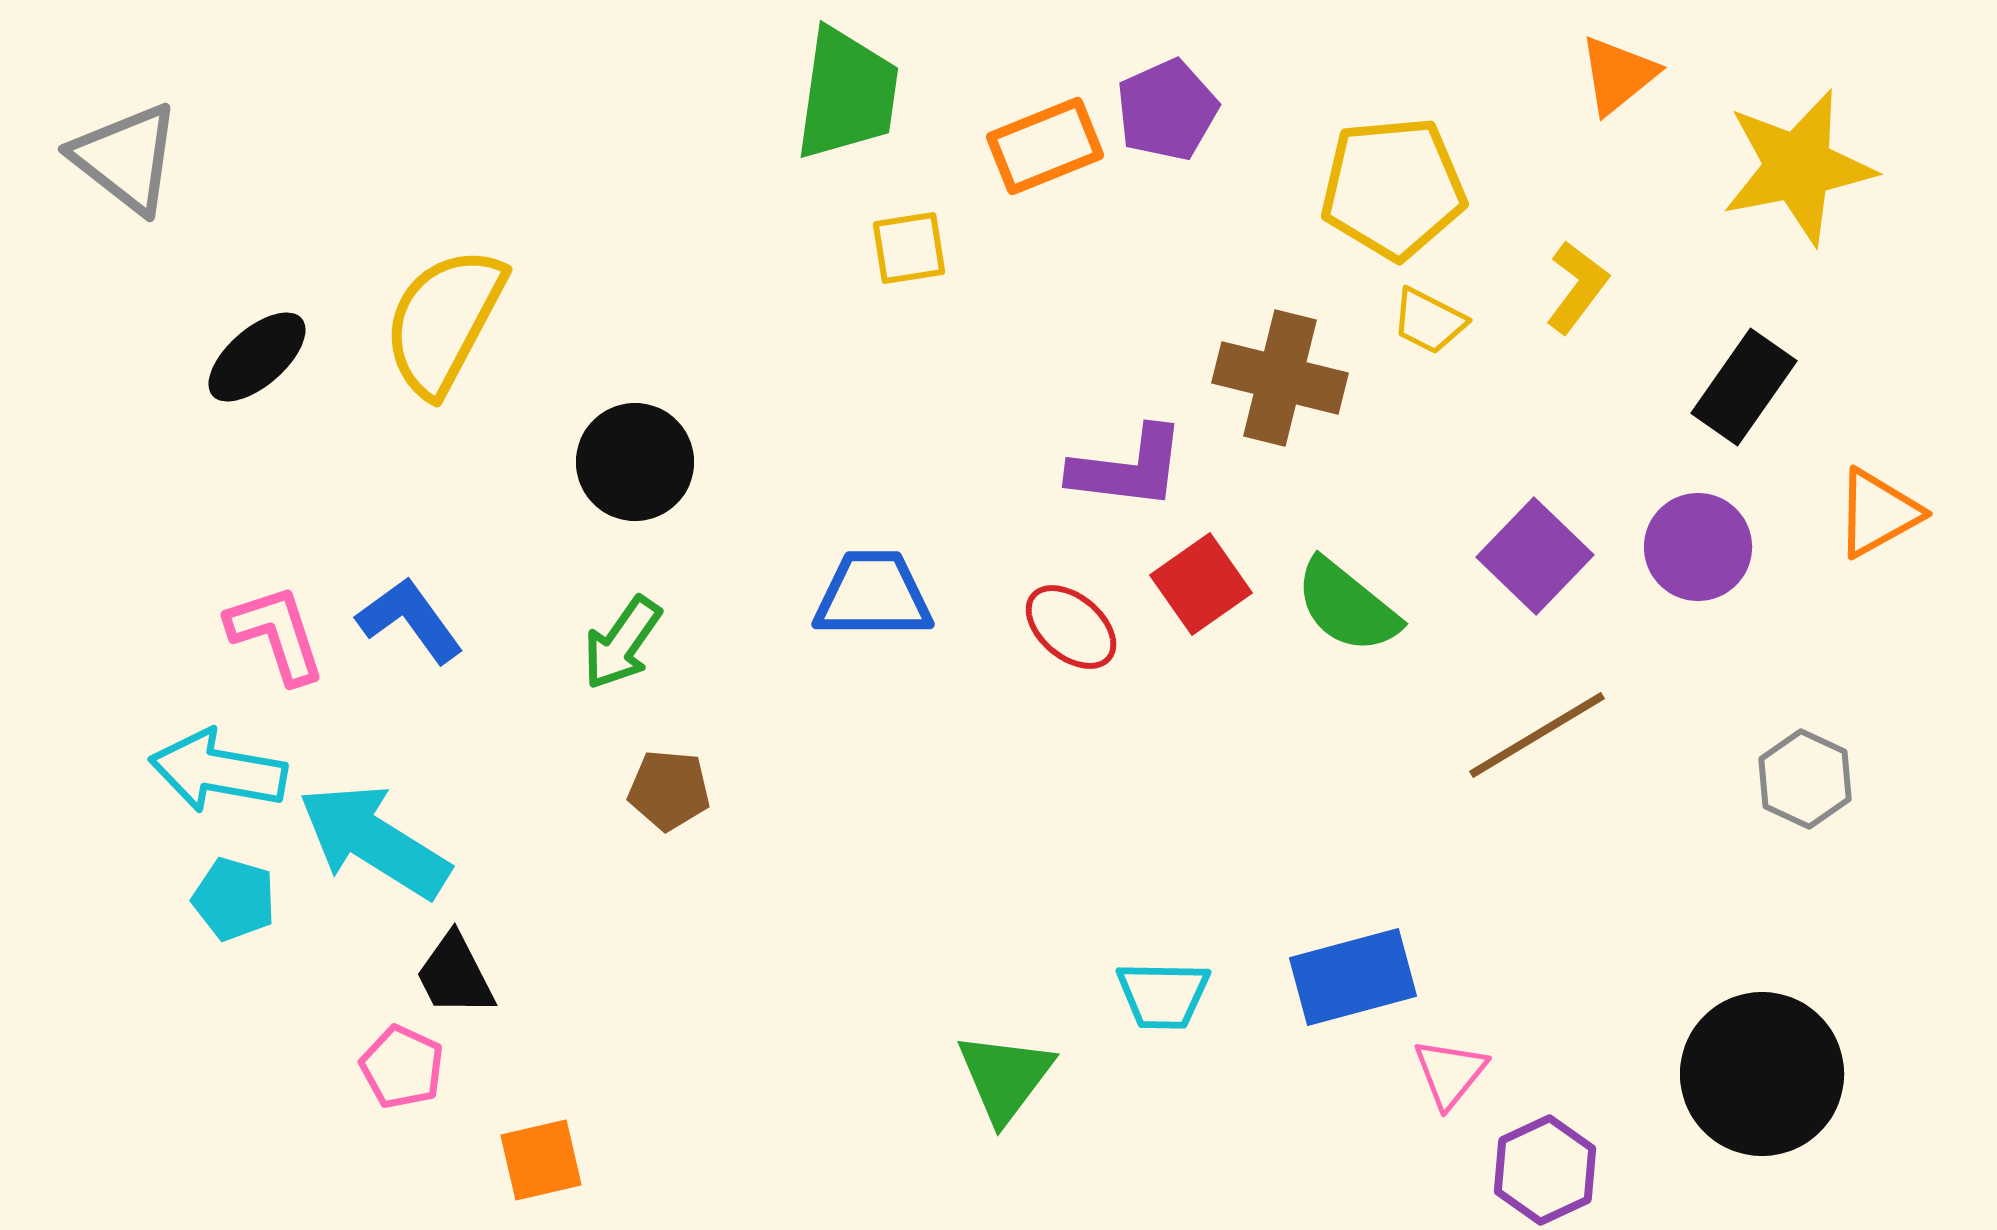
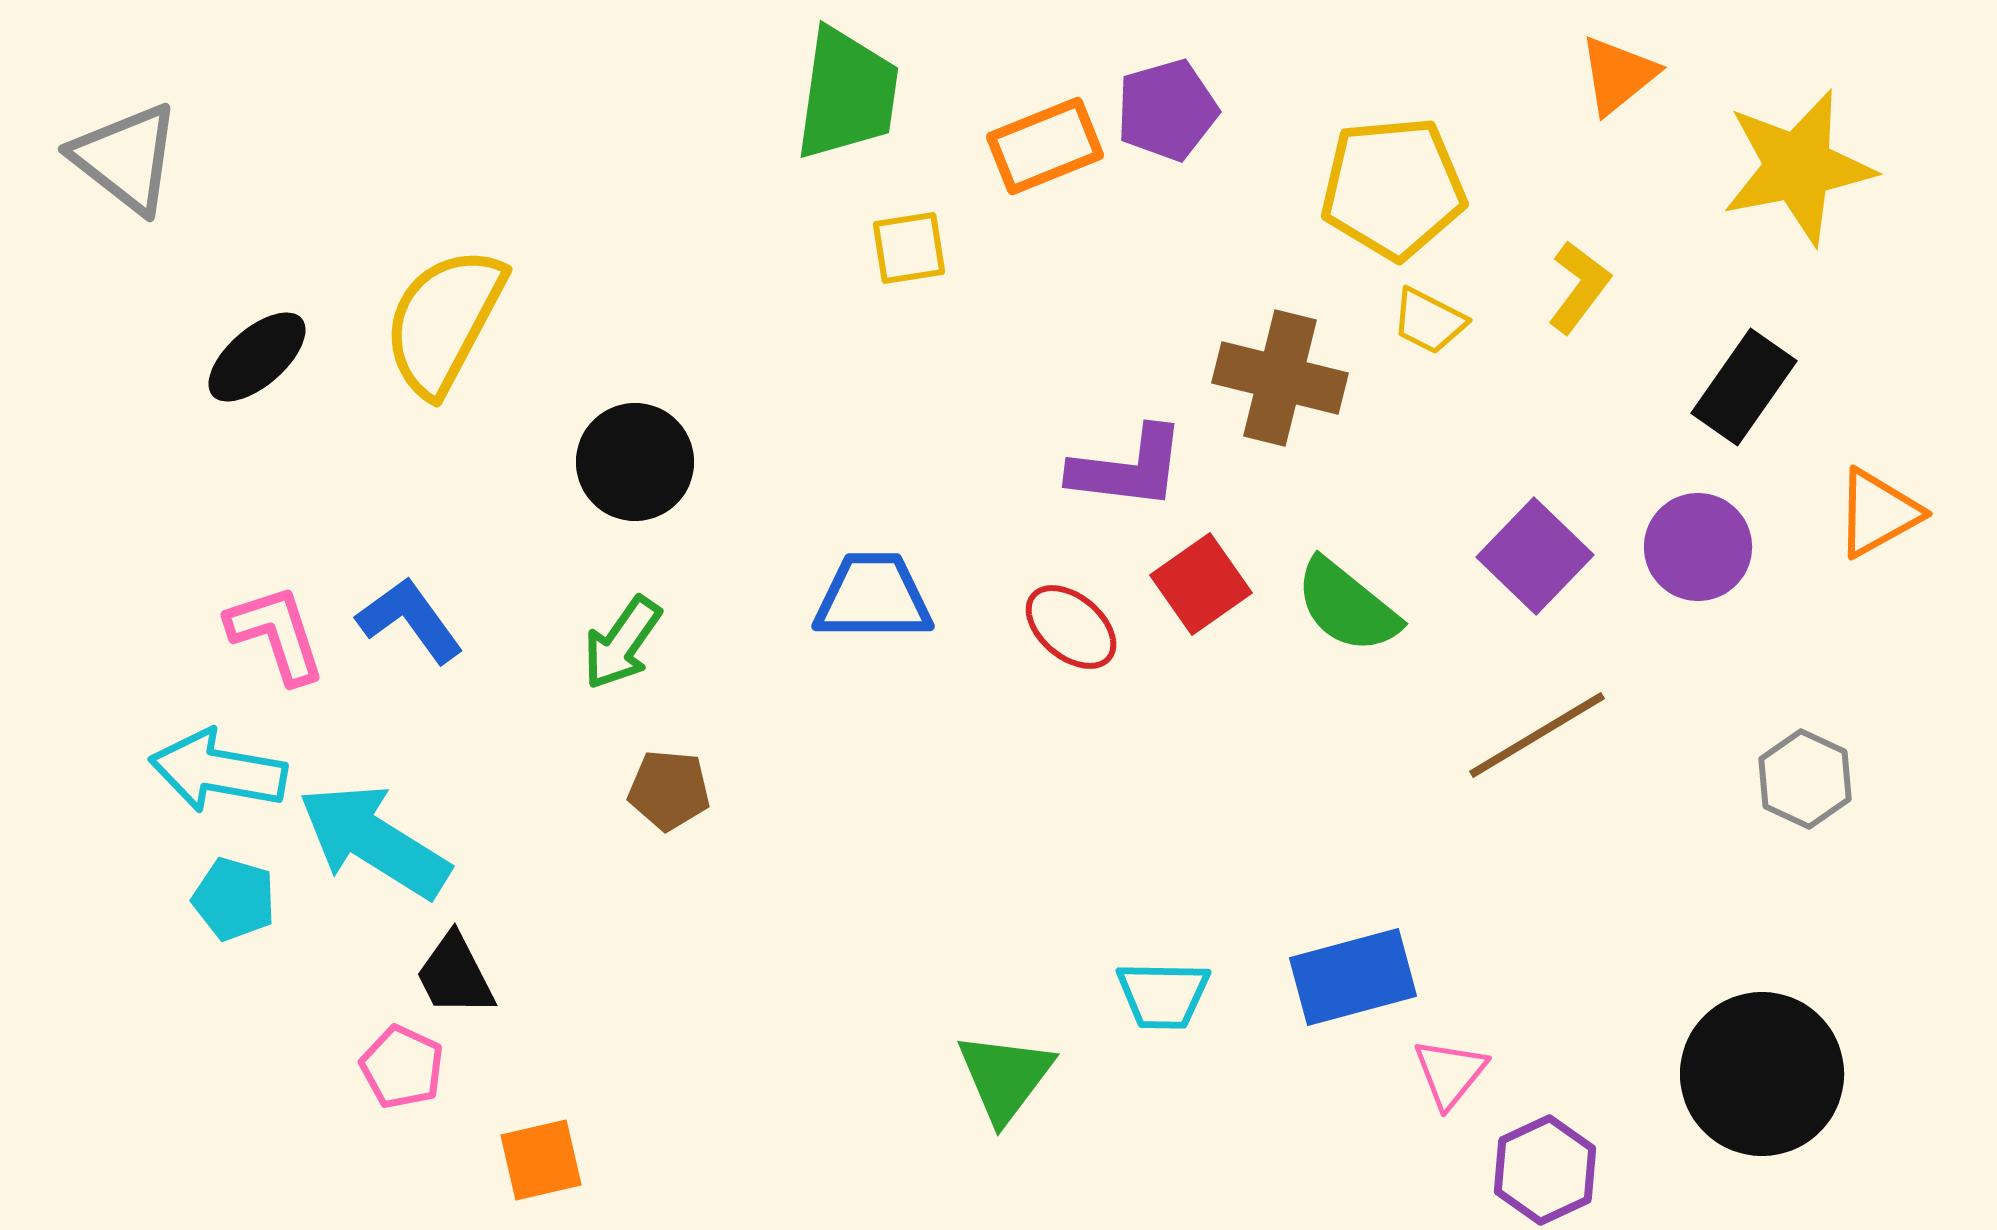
purple pentagon at (1167, 110): rotated 8 degrees clockwise
yellow L-shape at (1577, 287): moved 2 px right
blue trapezoid at (873, 595): moved 2 px down
